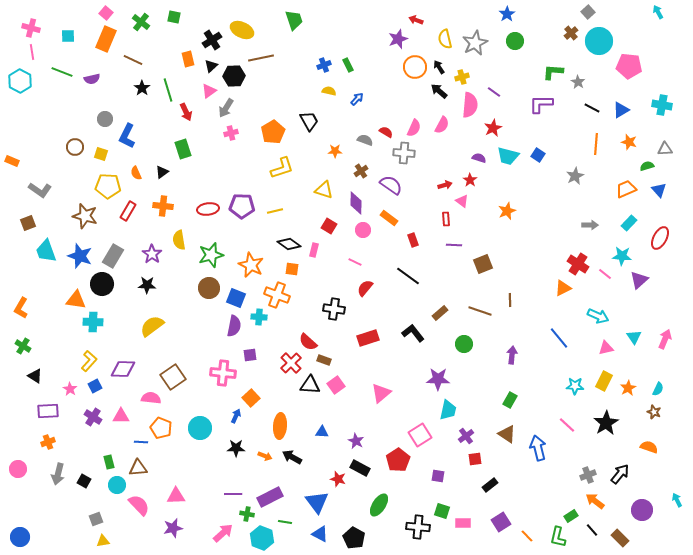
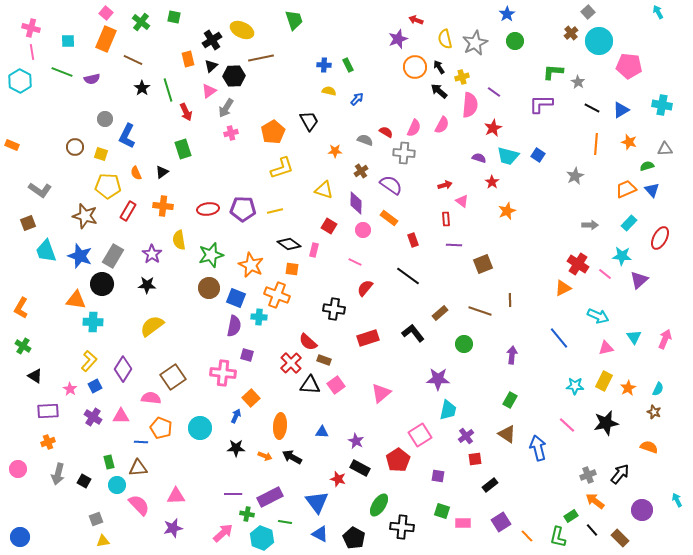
cyan square at (68, 36): moved 5 px down
blue cross at (324, 65): rotated 24 degrees clockwise
orange rectangle at (12, 161): moved 16 px up
red star at (470, 180): moved 22 px right, 2 px down
blue triangle at (659, 190): moved 7 px left
purple pentagon at (242, 206): moved 1 px right, 3 px down
purple square at (250, 355): moved 3 px left; rotated 24 degrees clockwise
purple diamond at (123, 369): rotated 60 degrees counterclockwise
black star at (606, 423): rotated 20 degrees clockwise
black cross at (418, 527): moved 16 px left
